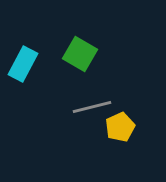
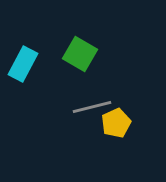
yellow pentagon: moved 4 px left, 4 px up
